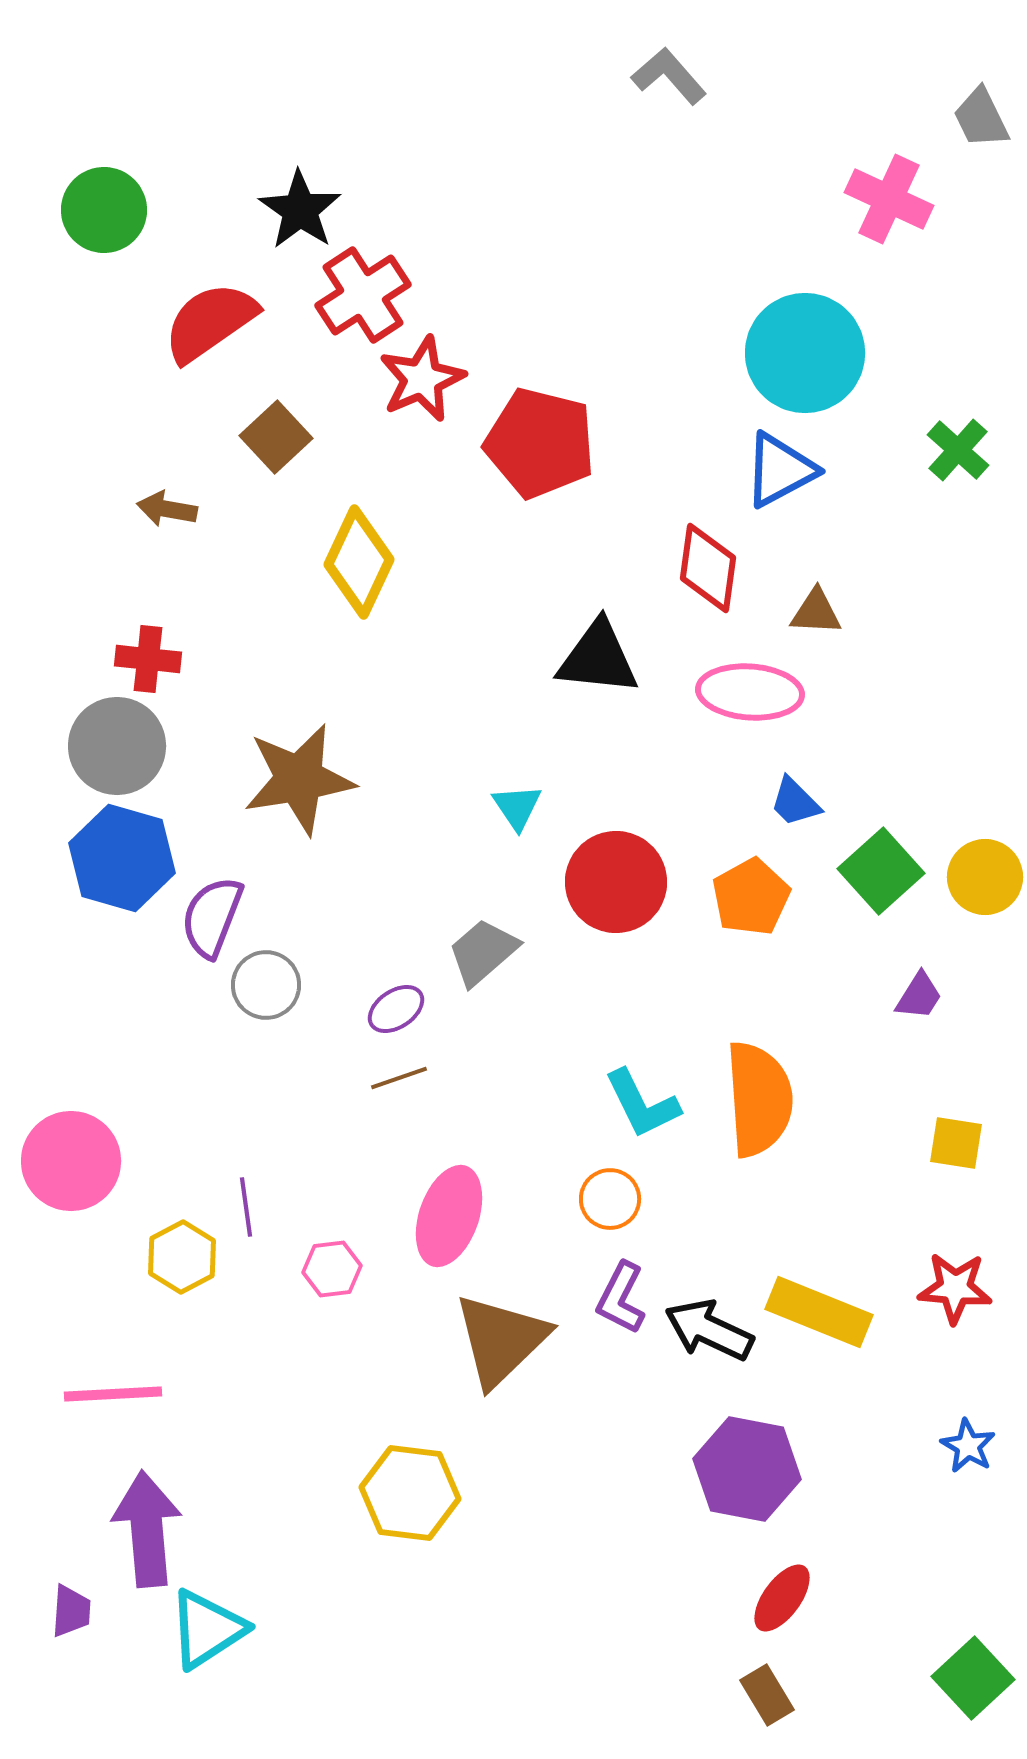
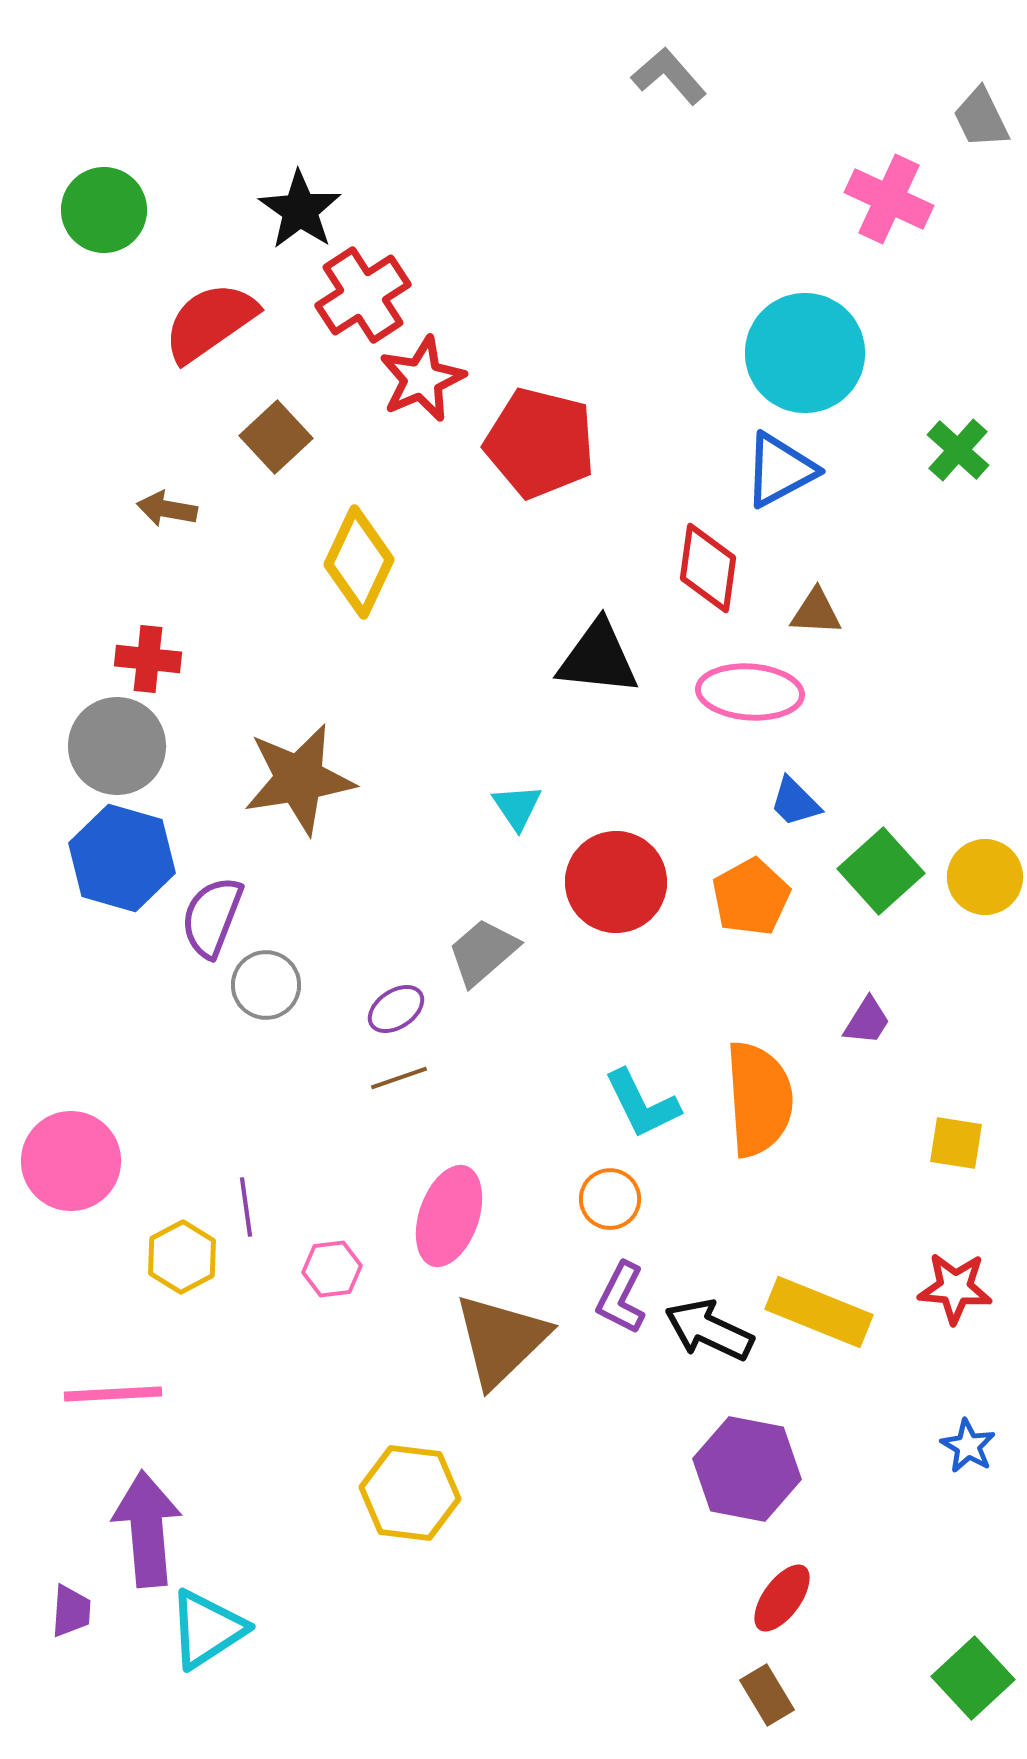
purple trapezoid at (919, 996): moved 52 px left, 25 px down
